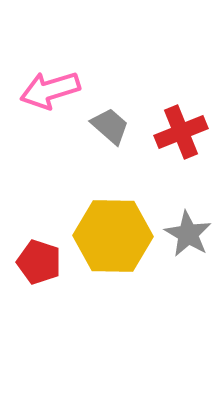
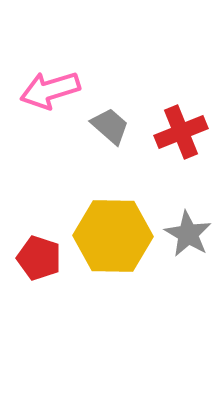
red pentagon: moved 4 px up
